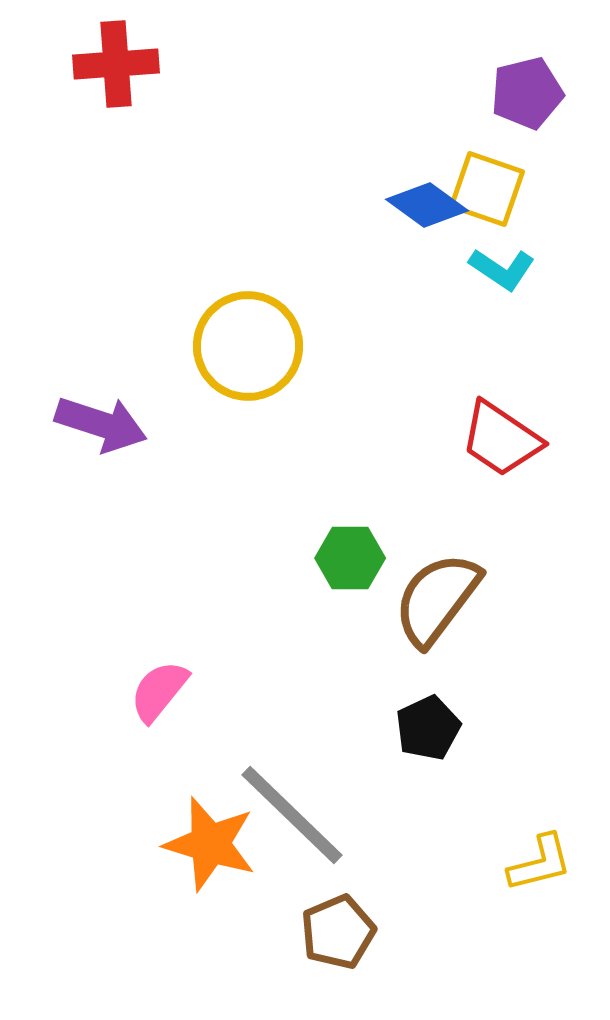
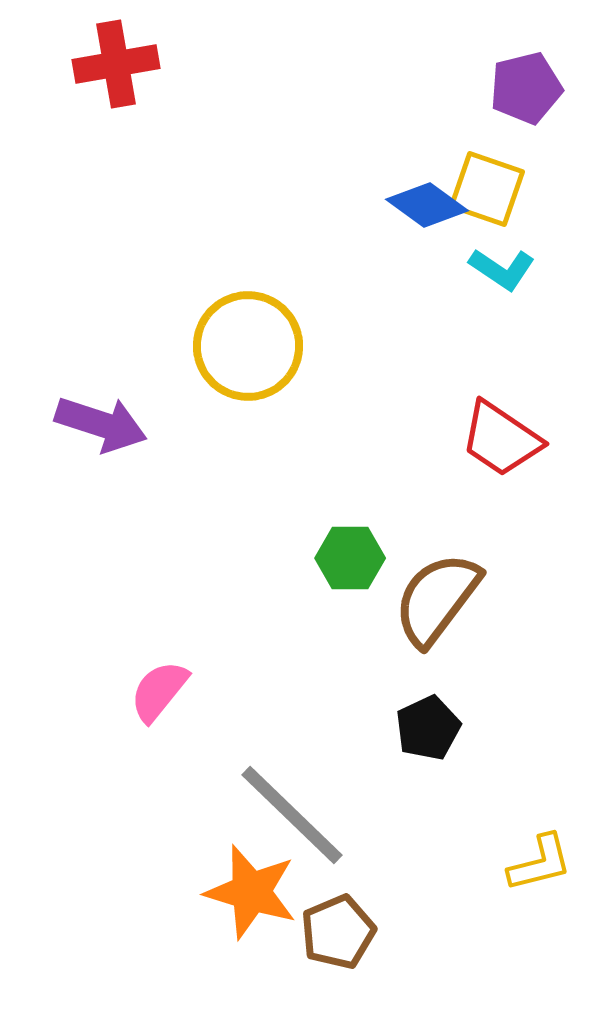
red cross: rotated 6 degrees counterclockwise
purple pentagon: moved 1 px left, 5 px up
orange star: moved 41 px right, 48 px down
